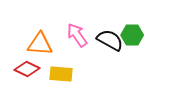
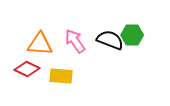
pink arrow: moved 2 px left, 6 px down
black semicircle: rotated 8 degrees counterclockwise
yellow rectangle: moved 2 px down
